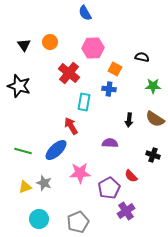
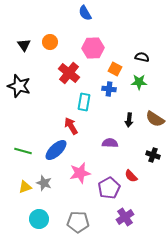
green star: moved 14 px left, 4 px up
pink star: rotated 10 degrees counterclockwise
purple cross: moved 1 px left, 6 px down
gray pentagon: rotated 25 degrees clockwise
